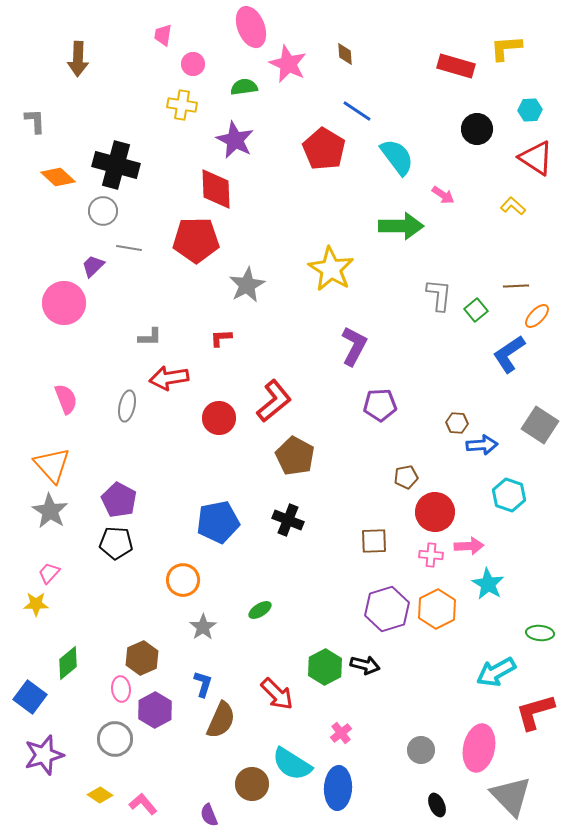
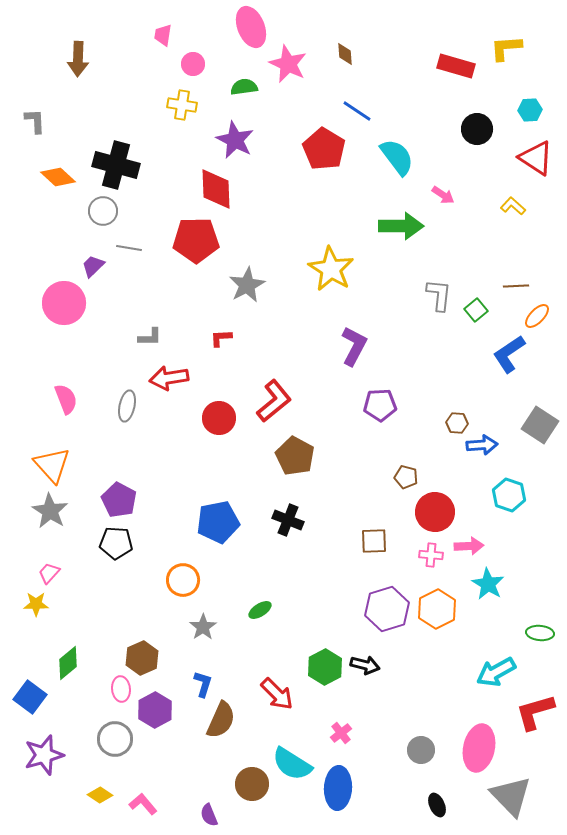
brown pentagon at (406, 477): rotated 25 degrees clockwise
